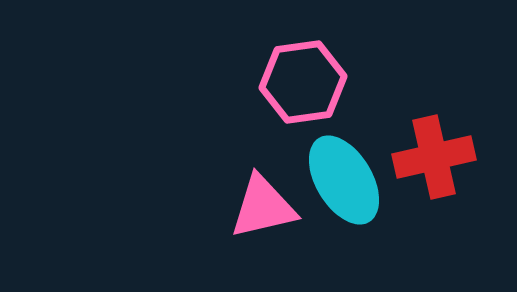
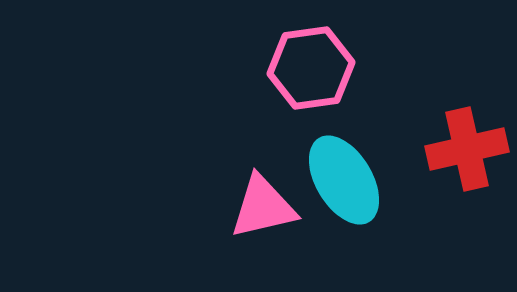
pink hexagon: moved 8 px right, 14 px up
red cross: moved 33 px right, 8 px up
